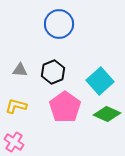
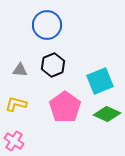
blue circle: moved 12 px left, 1 px down
black hexagon: moved 7 px up
cyan square: rotated 20 degrees clockwise
yellow L-shape: moved 2 px up
pink cross: moved 1 px up
